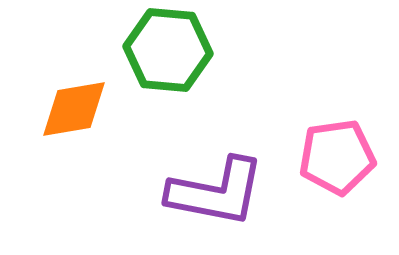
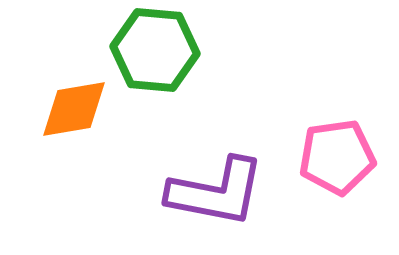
green hexagon: moved 13 px left
